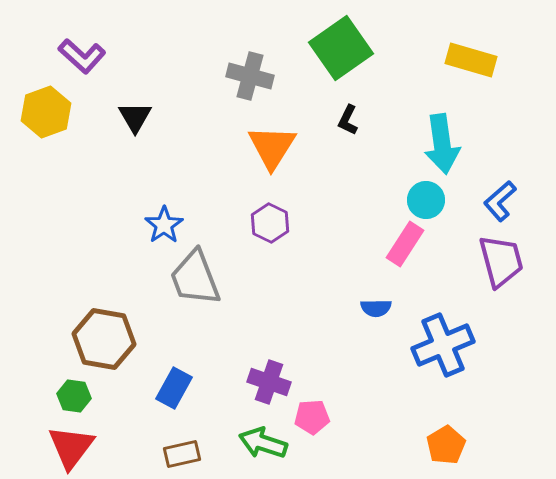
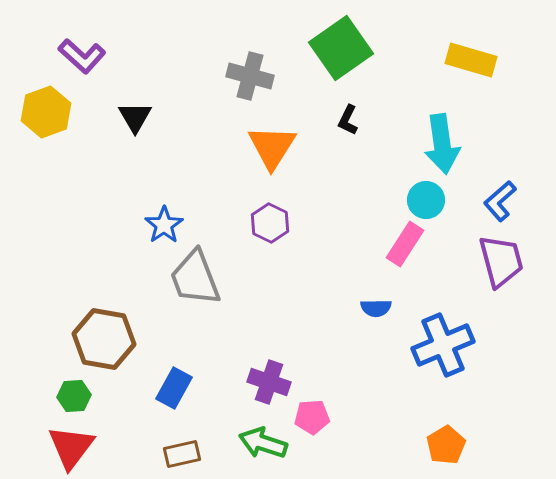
green hexagon: rotated 12 degrees counterclockwise
